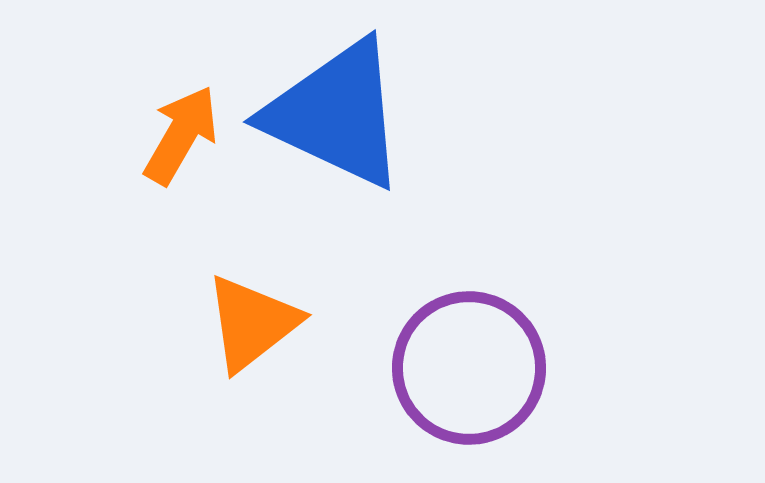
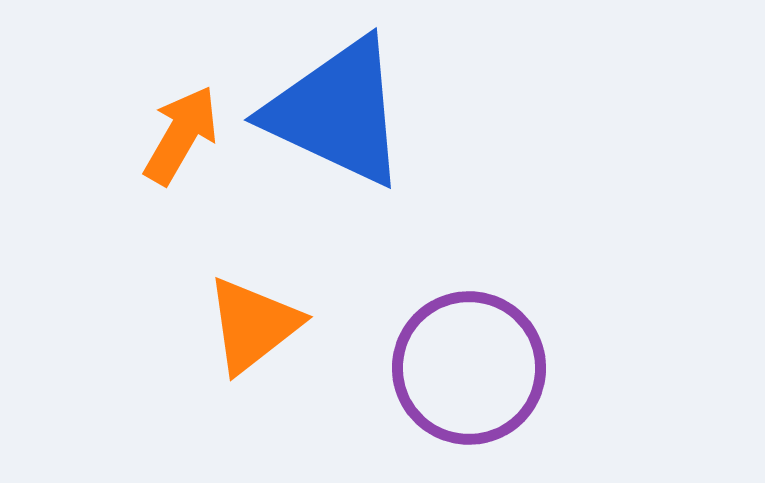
blue triangle: moved 1 px right, 2 px up
orange triangle: moved 1 px right, 2 px down
